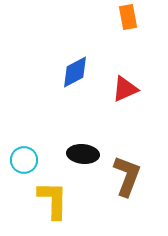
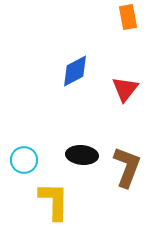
blue diamond: moved 1 px up
red triangle: rotated 28 degrees counterclockwise
black ellipse: moved 1 px left, 1 px down
brown L-shape: moved 9 px up
yellow L-shape: moved 1 px right, 1 px down
